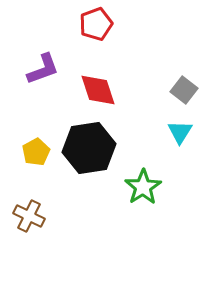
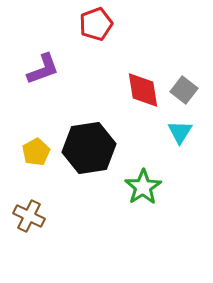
red diamond: moved 45 px right; rotated 9 degrees clockwise
